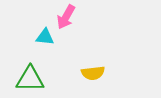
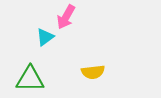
cyan triangle: rotated 42 degrees counterclockwise
yellow semicircle: moved 1 px up
